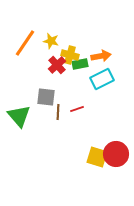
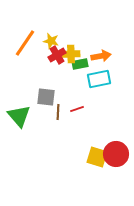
yellow cross: moved 1 px right, 1 px up; rotated 18 degrees counterclockwise
red cross: moved 10 px up; rotated 12 degrees clockwise
cyan rectangle: moved 3 px left; rotated 15 degrees clockwise
